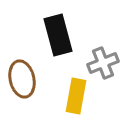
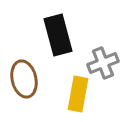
brown ellipse: moved 2 px right
yellow rectangle: moved 2 px right, 2 px up
